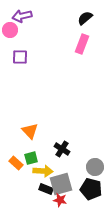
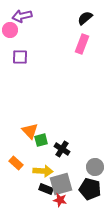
green square: moved 10 px right, 18 px up
black pentagon: moved 1 px left
